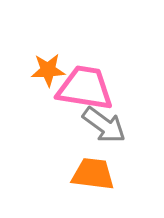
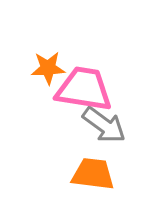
orange star: moved 2 px up
pink trapezoid: moved 1 px left, 1 px down
